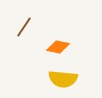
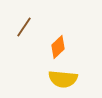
orange diamond: rotated 55 degrees counterclockwise
